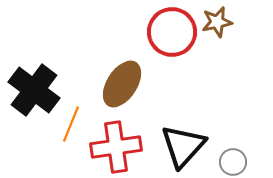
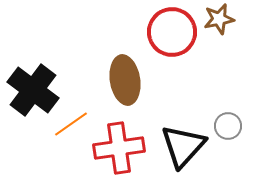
brown star: moved 2 px right, 3 px up
brown ellipse: moved 3 px right, 4 px up; rotated 42 degrees counterclockwise
black cross: moved 1 px left
orange line: rotated 33 degrees clockwise
red cross: moved 3 px right, 1 px down
gray circle: moved 5 px left, 36 px up
